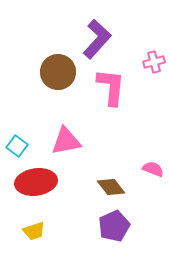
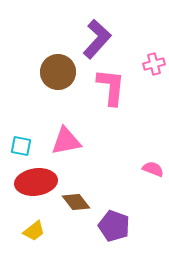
pink cross: moved 2 px down
cyan square: moved 4 px right; rotated 25 degrees counterclockwise
brown diamond: moved 35 px left, 15 px down
purple pentagon: rotated 28 degrees counterclockwise
yellow trapezoid: rotated 20 degrees counterclockwise
